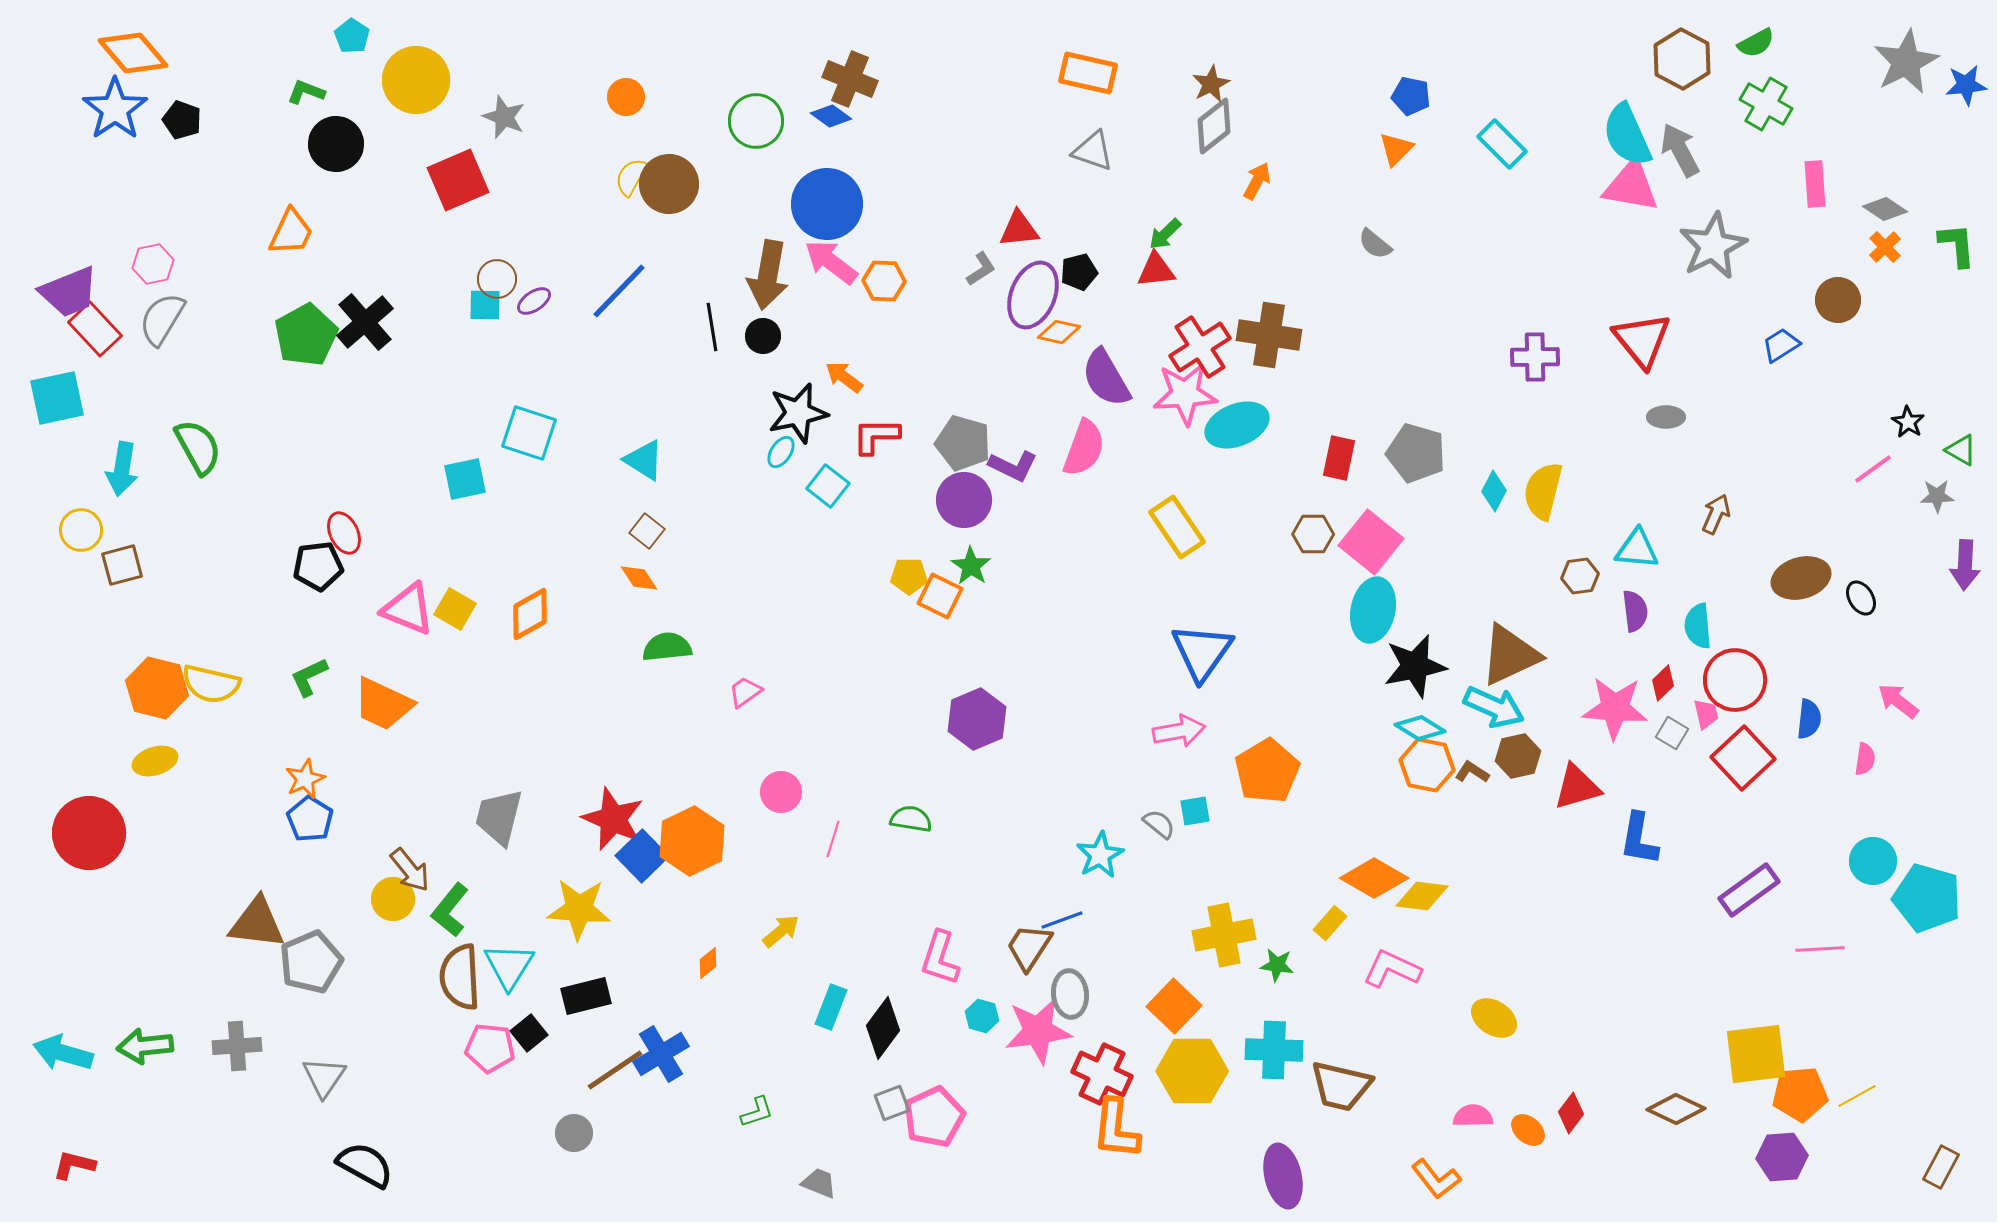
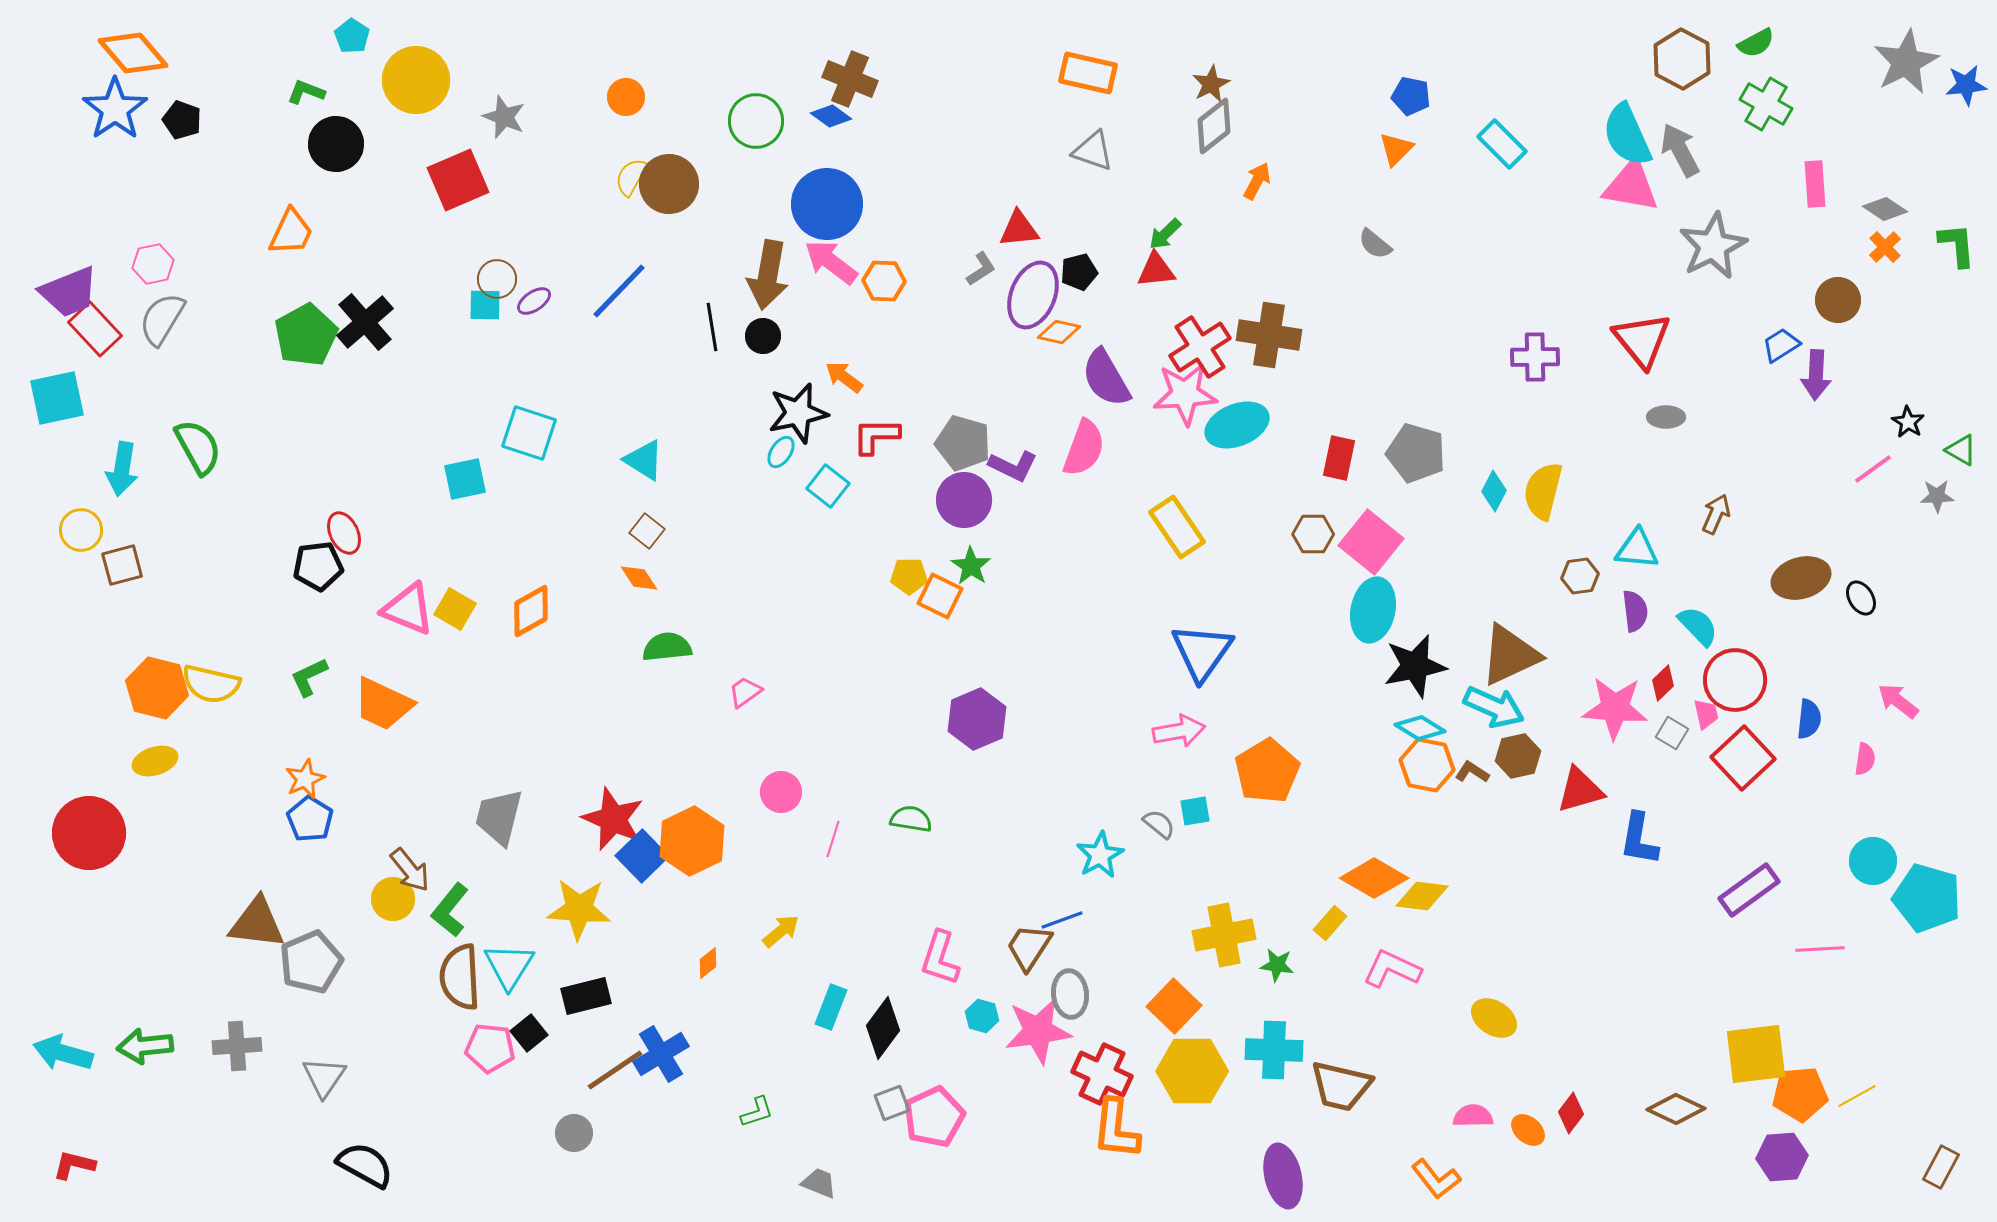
purple arrow at (1965, 565): moved 149 px left, 190 px up
orange diamond at (530, 614): moved 1 px right, 3 px up
cyan semicircle at (1698, 626): rotated 141 degrees clockwise
red triangle at (1577, 787): moved 3 px right, 3 px down
